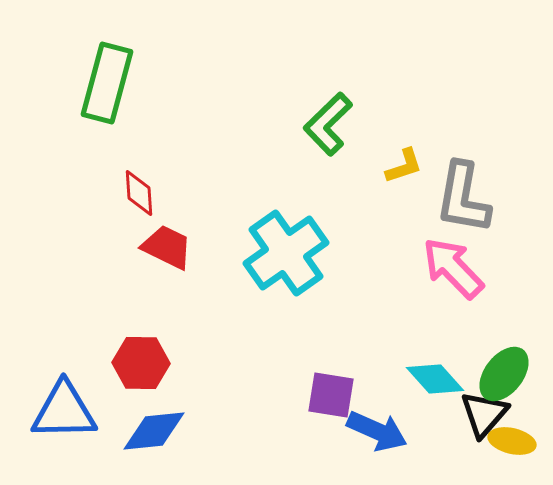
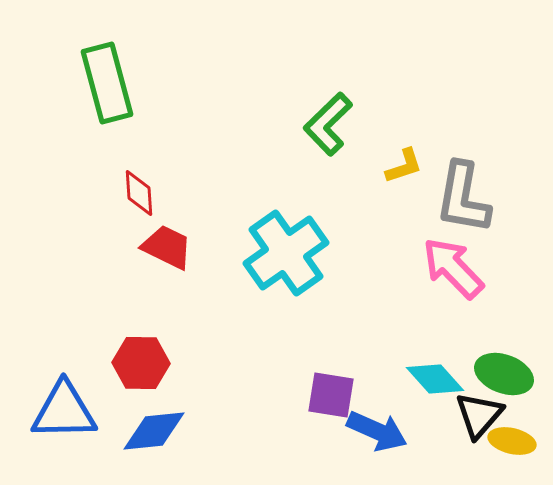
green rectangle: rotated 30 degrees counterclockwise
green ellipse: rotated 72 degrees clockwise
black triangle: moved 5 px left, 1 px down
